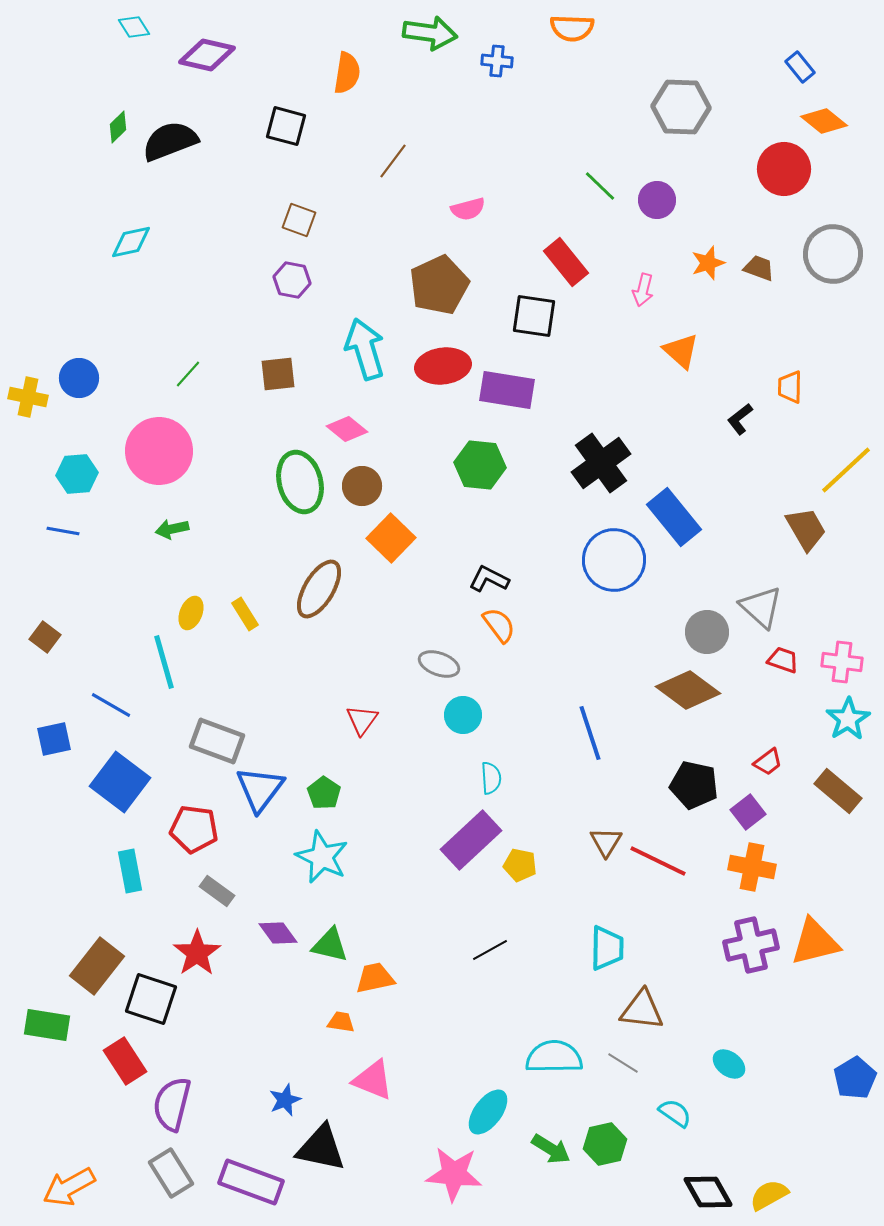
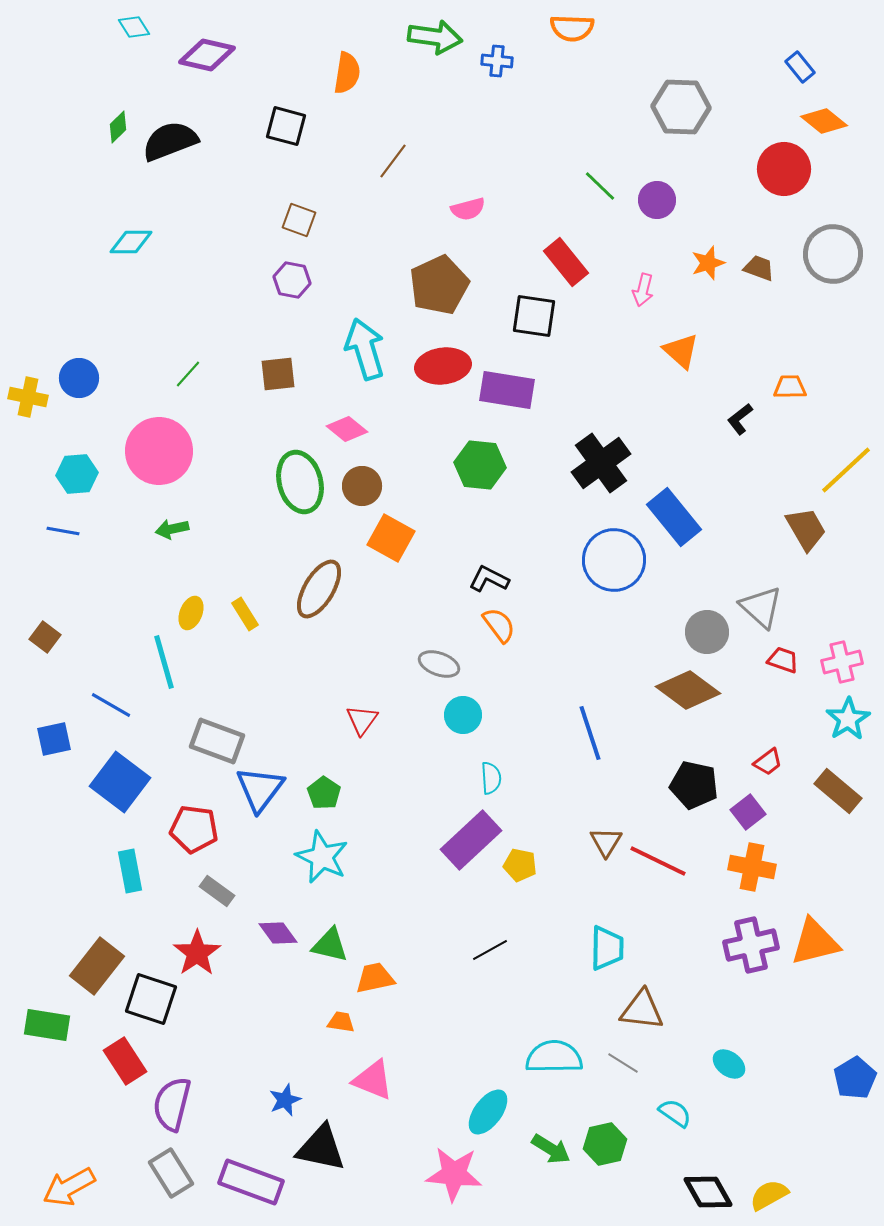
green arrow at (430, 33): moved 5 px right, 4 px down
cyan diamond at (131, 242): rotated 12 degrees clockwise
orange trapezoid at (790, 387): rotated 88 degrees clockwise
orange square at (391, 538): rotated 15 degrees counterclockwise
pink cross at (842, 662): rotated 21 degrees counterclockwise
